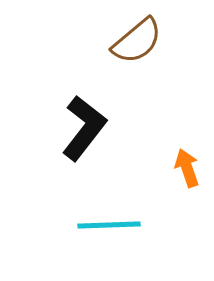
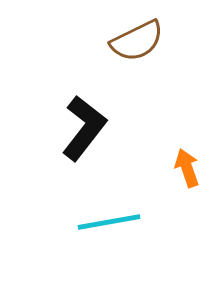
brown semicircle: rotated 14 degrees clockwise
cyan line: moved 3 px up; rotated 8 degrees counterclockwise
